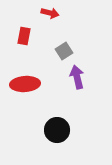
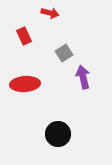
red rectangle: rotated 36 degrees counterclockwise
gray square: moved 2 px down
purple arrow: moved 6 px right
black circle: moved 1 px right, 4 px down
